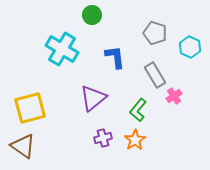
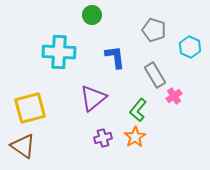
gray pentagon: moved 1 px left, 3 px up
cyan cross: moved 3 px left, 3 px down; rotated 28 degrees counterclockwise
orange star: moved 3 px up
